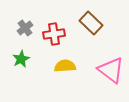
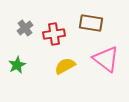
brown rectangle: rotated 35 degrees counterclockwise
green star: moved 4 px left, 6 px down
yellow semicircle: rotated 25 degrees counterclockwise
pink triangle: moved 5 px left, 11 px up
